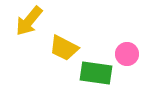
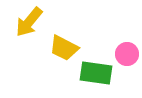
yellow arrow: moved 1 px down
